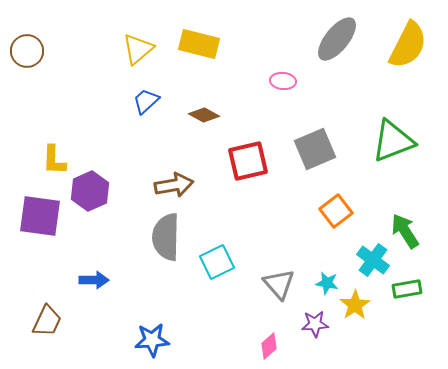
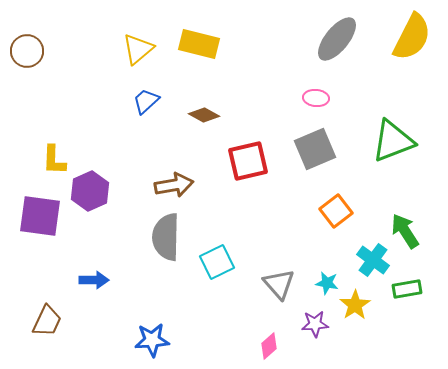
yellow semicircle: moved 4 px right, 8 px up
pink ellipse: moved 33 px right, 17 px down
